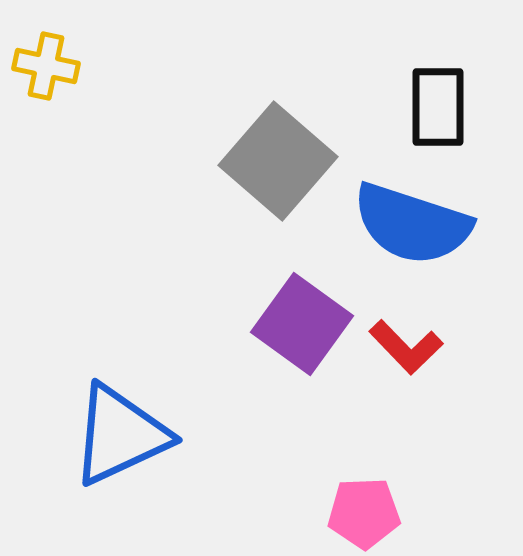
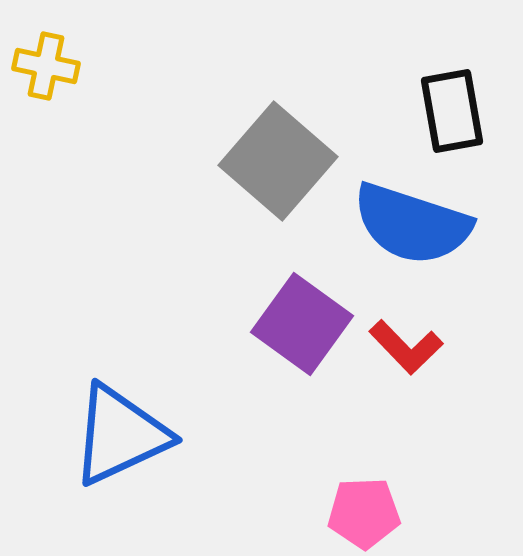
black rectangle: moved 14 px right, 4 px down; rotated 10 degrees counterclockwise
